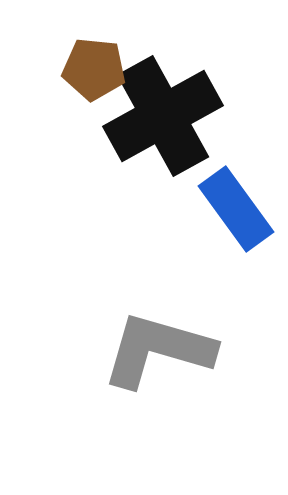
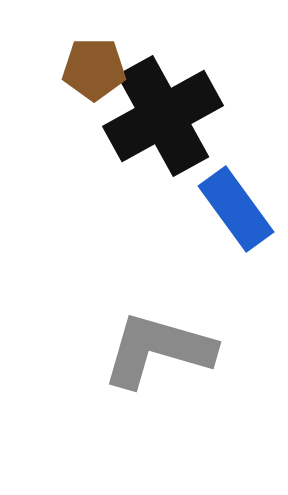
brown pentagon: rotated 6 degrees counterclockwise
